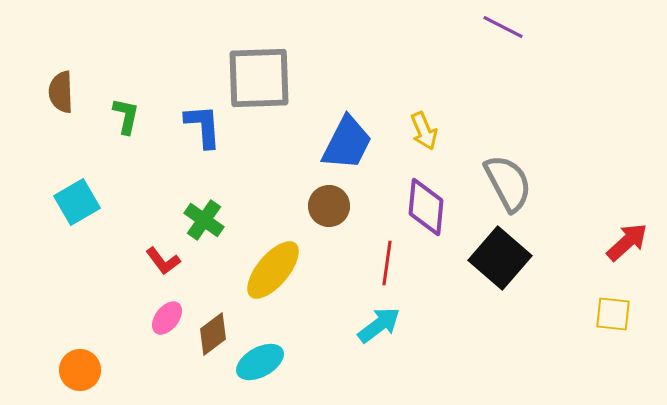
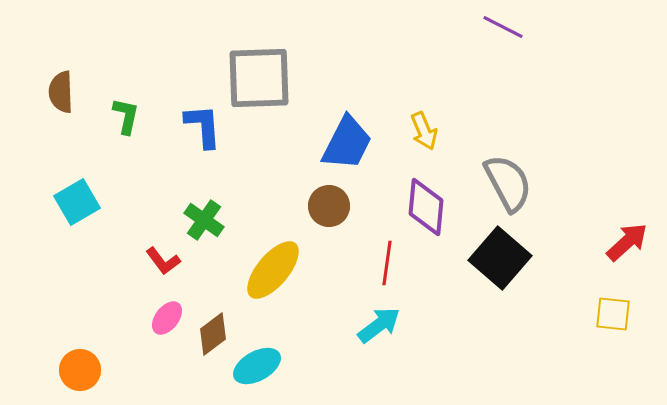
cyan ellipse: moved 3 px left, 4 px down
